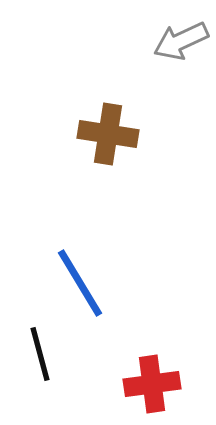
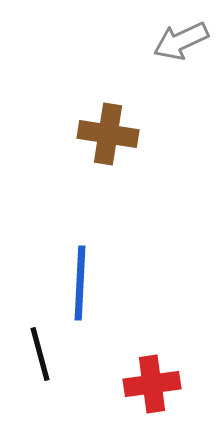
blue line: rotated 34 degrees clockwise
